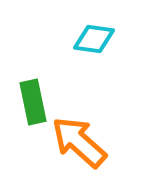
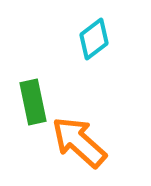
cyan diamond: rotated 45 degrees counterclockwise
